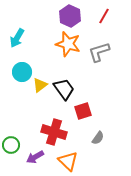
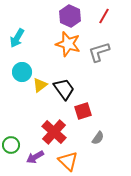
red cross: rotated 25 degrees clockwise
